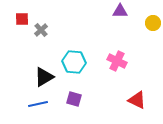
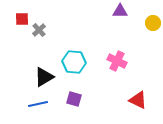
gray cross: moved 2 px left
red triangle: moved 1 px right
